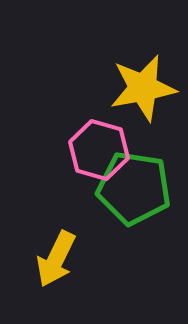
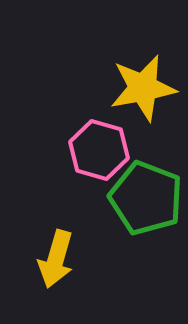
green pentagon: moved 12 px right, 10 px down; rotated 12 degrees clockwise
yellow arrow: rotated 10 degrees counterclockwise
